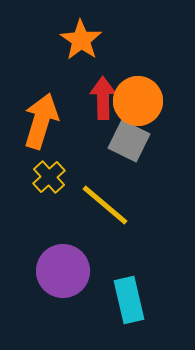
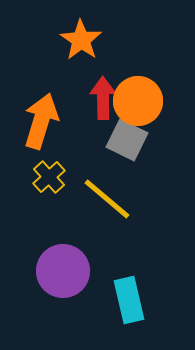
gray square: moved 2 px left, 1 px up
yellow line: moved 2 px right, 6 px up
